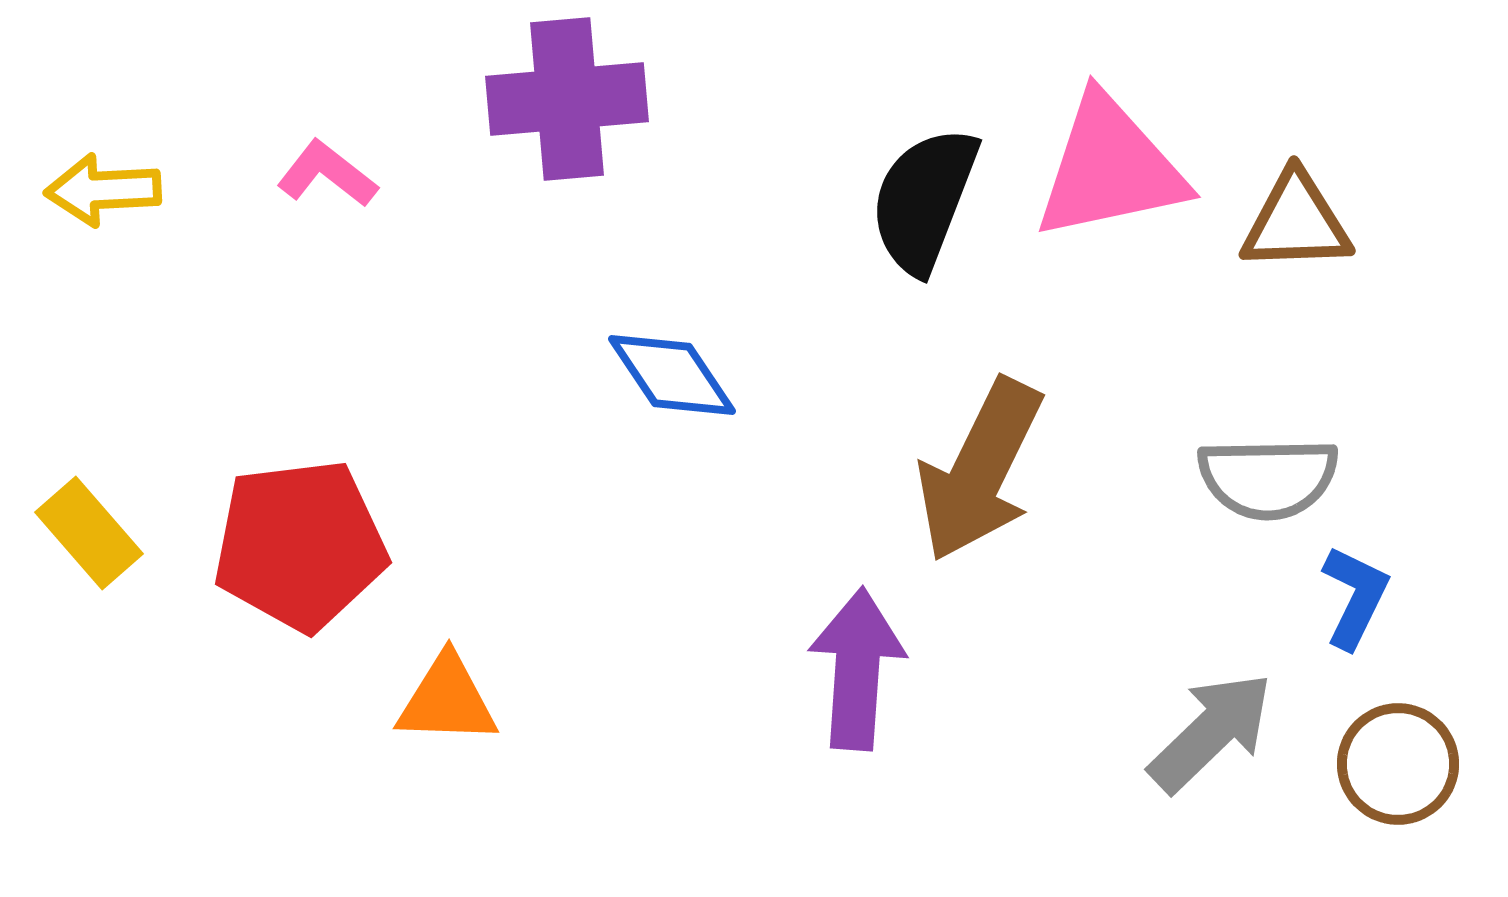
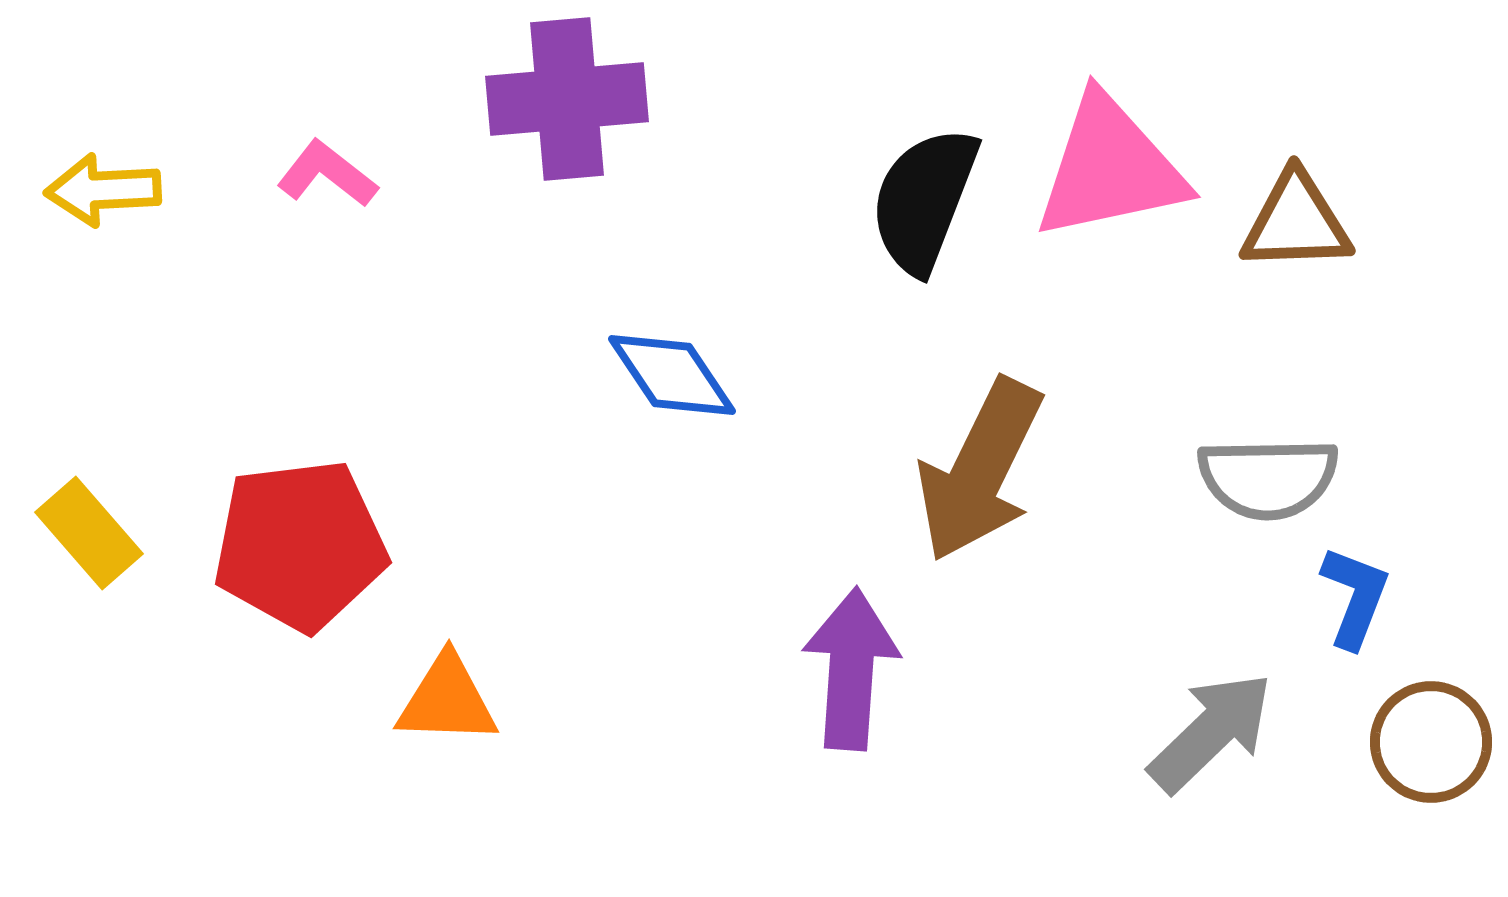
blue L-shape: rotated 5 degrees counterclockwise
purple arrow: moved 6 px left
brown circle: moved 33 px right, 22 px up
